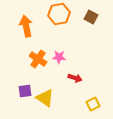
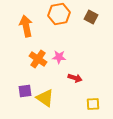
yellow square: rotated 24 degrees clockwise
